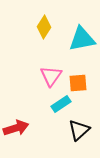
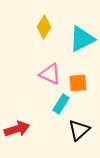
cyan triangle: rotated 16 degrees counterclockwise
pink triangle: moved 1 px left, 2 px up; rotated 40 degrees counterclockwise
cyan rectangle: rotated 24 degrees counterclockwise
red arrow: moved 1 px right, 1 px down
